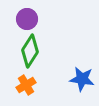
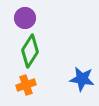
purple circle: moved 2 px left, 1 px up
orange cross: rotated 12 degrees clockwise
